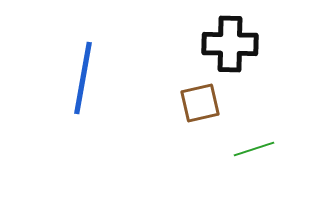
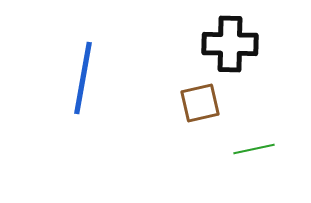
green line: rotated 6 degrees clockwise
